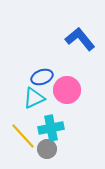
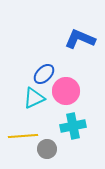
blue L-shape: rotated 28 degrees counterclockwise
blue ellipse: moved 2 px right, 3 px up; rotated 25 degrees counterclockwise
pink circle: moved 1 px left, 1 px down
cyan cross: moved 22 px right, 2 px up
yellow line: rotated 52 degrees counterclockwise
